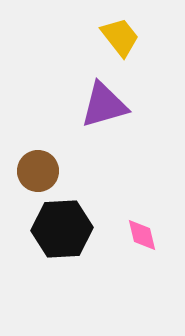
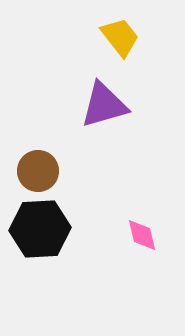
black hexagon: moved 22 px left
